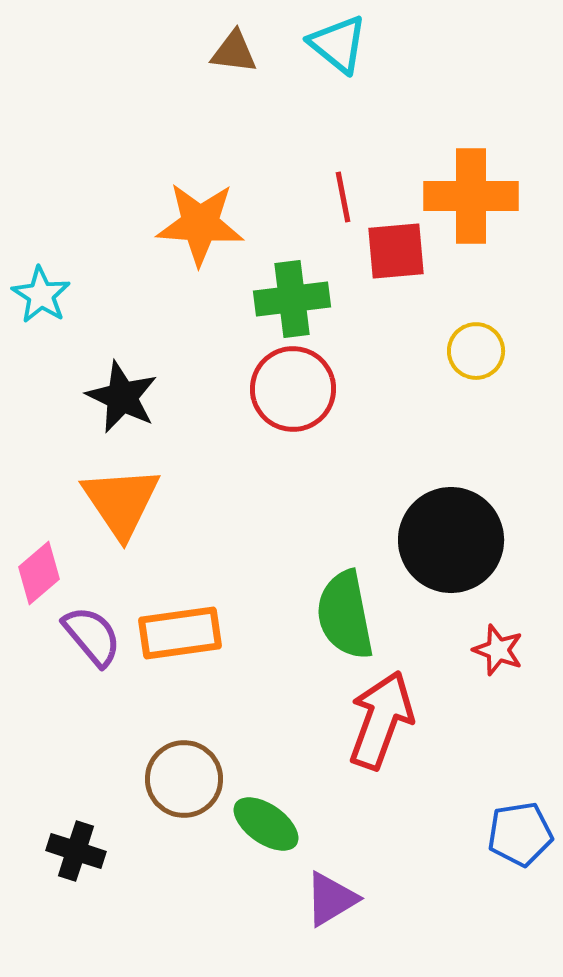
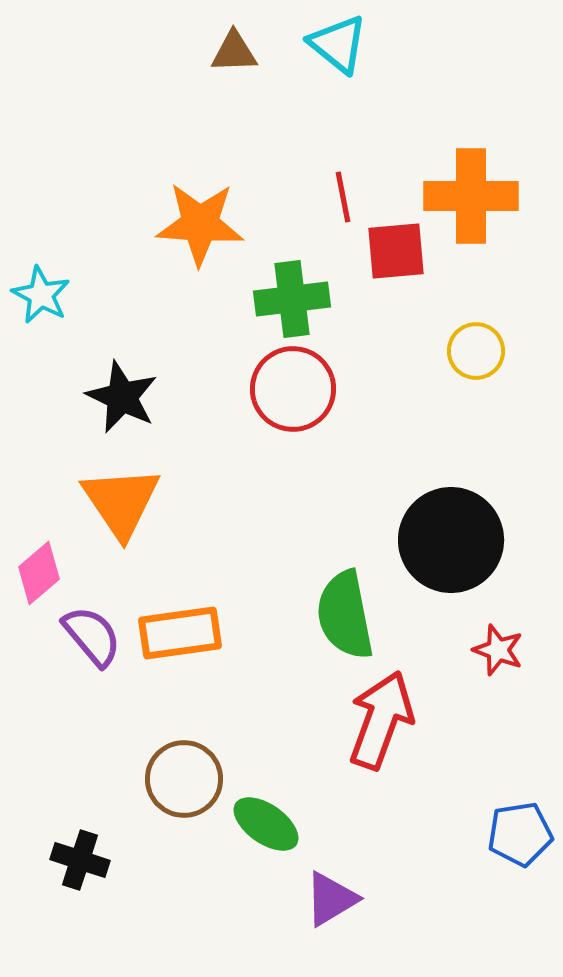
brown triangle: rotated 9 degrees counterclockwise
cyan star: rotated 4 degrees counterclockwise
black cross: moved 4 px right, 9 px down
